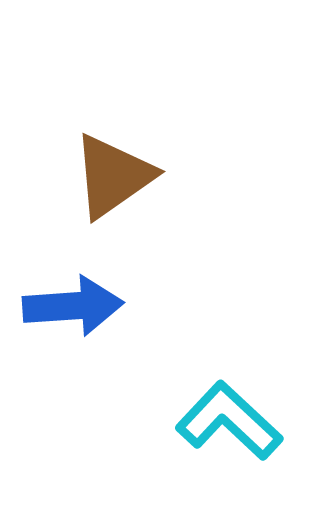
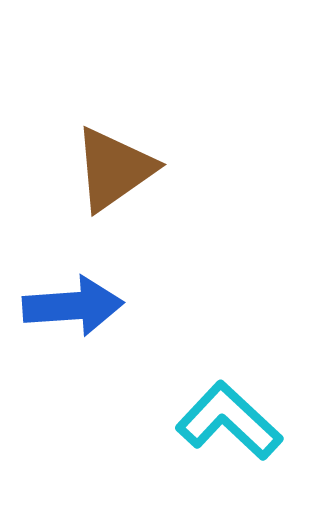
brown triangle: moved 1 px right, 7 px up
